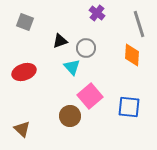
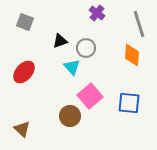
red ellipse: rotated 30 degrees counterclockwise
blue square: moved 4 px up
